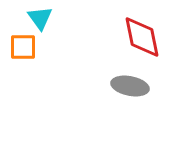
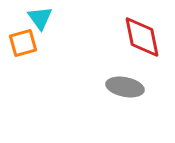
orange square: moved 4 px up; rotated 16 degrees counterclockwise
gray ellipse: moved 5 px left, 1 px down
